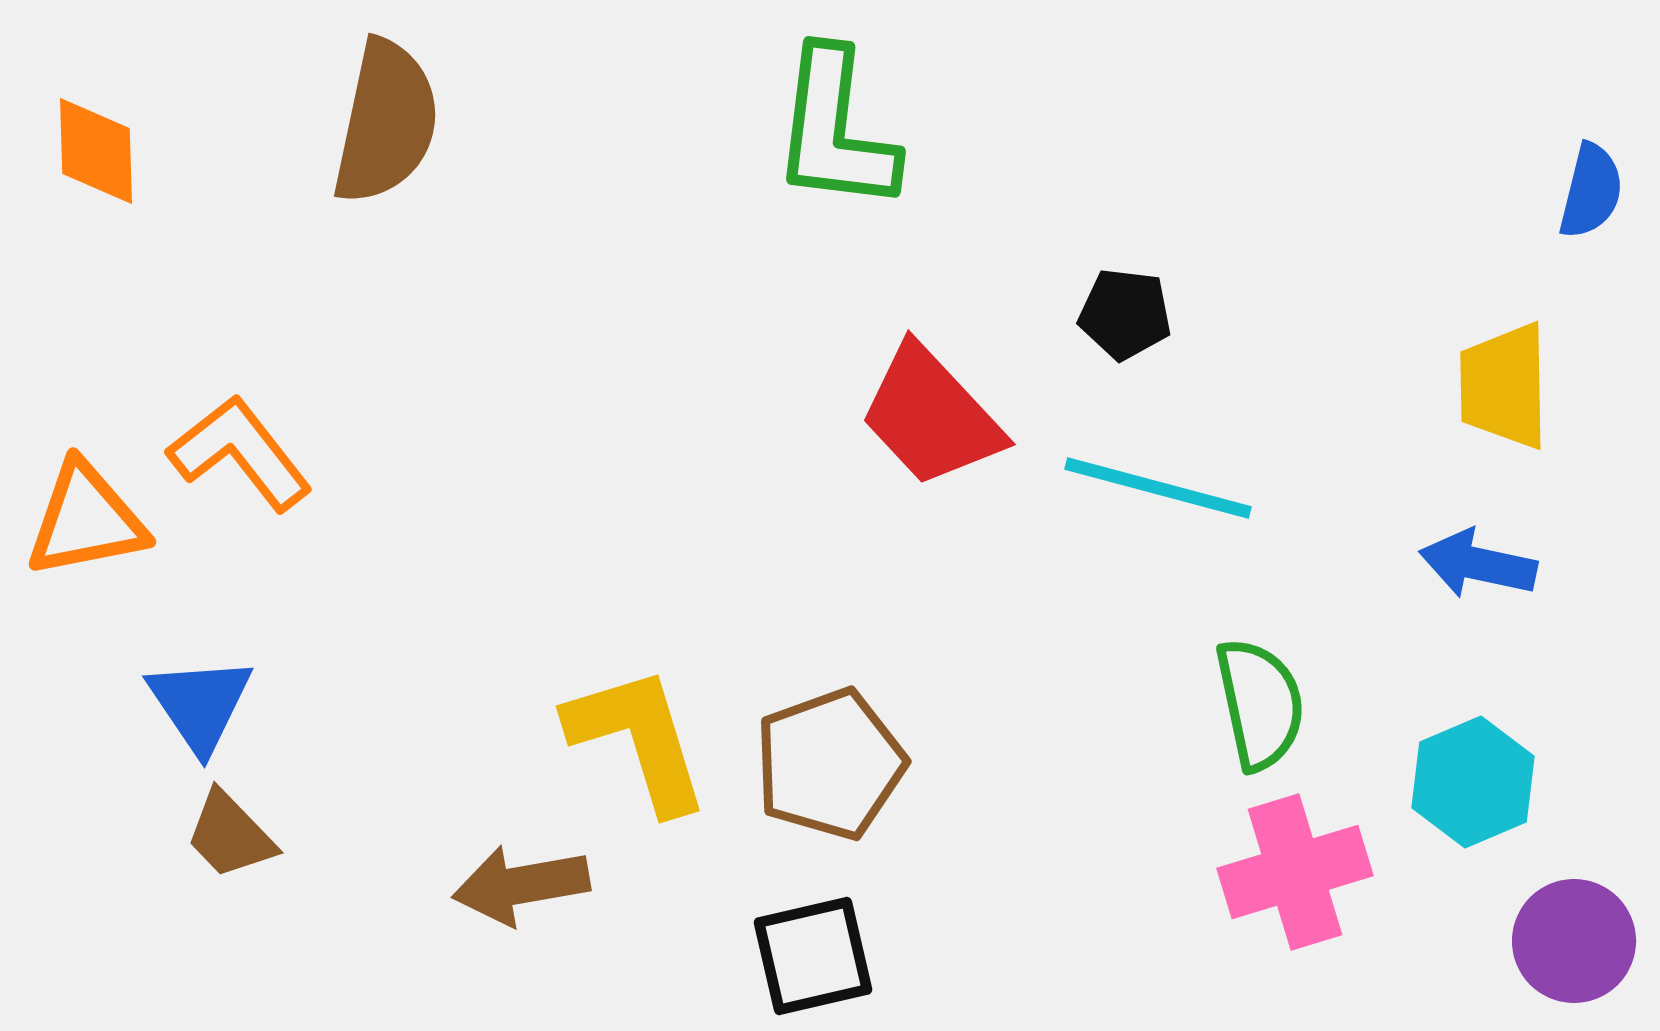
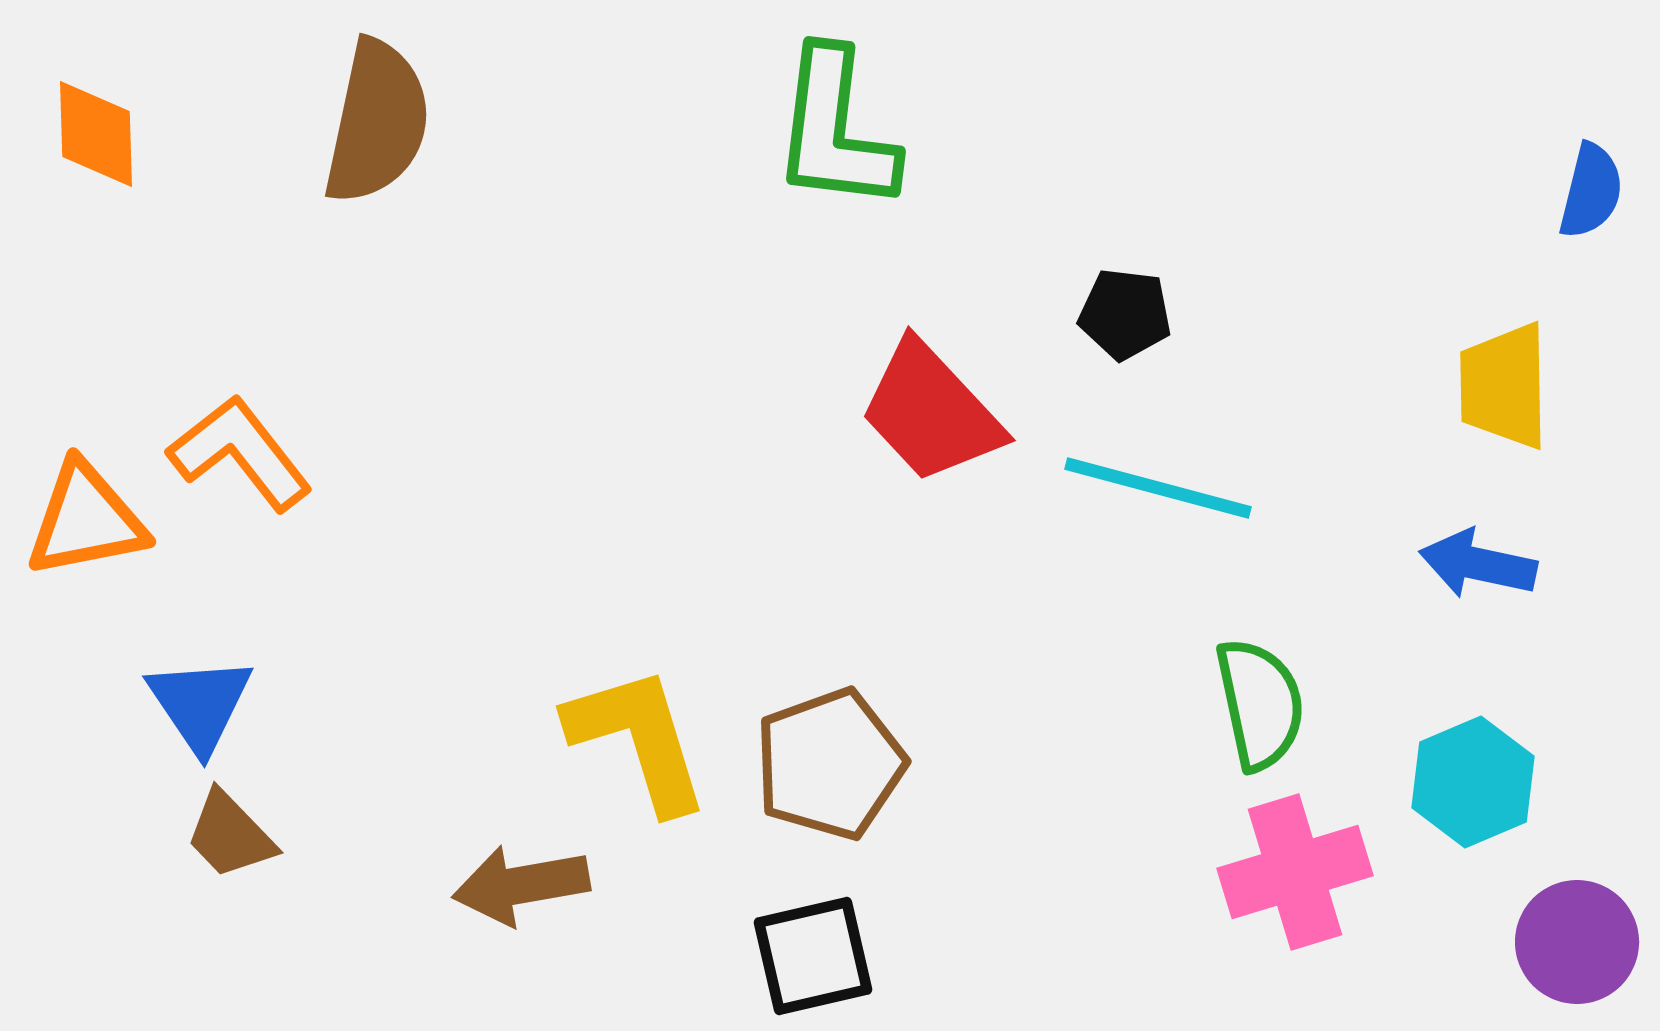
brown semicircle: moved 9 px left
orange diamond: moved 17 px up
red trapezoid: moved 4 px up
purple circle: moved 3 px right, 1 px down
